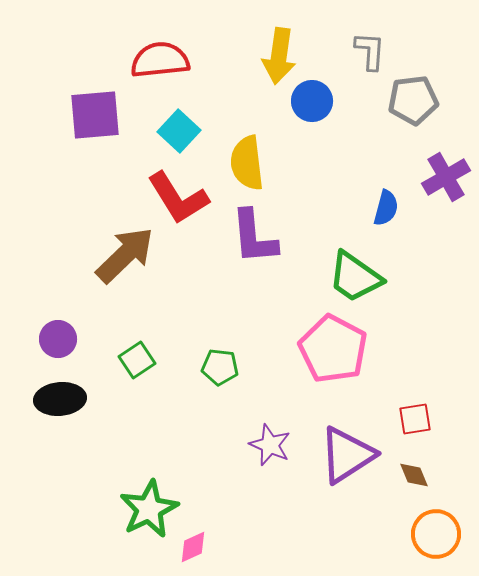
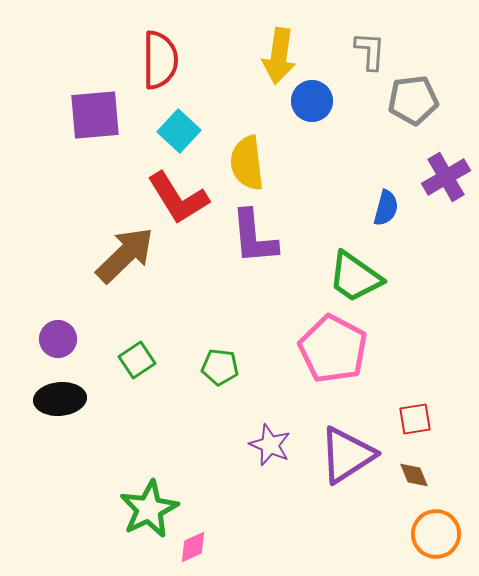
red semicircle: rotated 96 degrees clockwise
